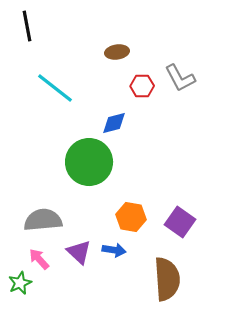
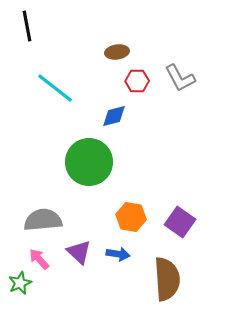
red hexagon: moved 5 px left, 5 px up
blue diamond: moved 7 px up
blue arrow: moved 4 px right, 4 px down
